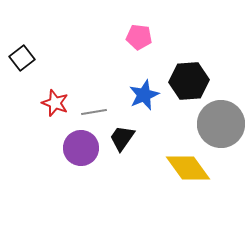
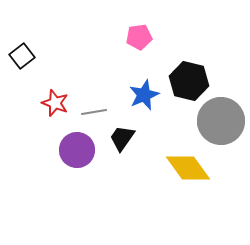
pink pentagon: rotated 15 degrees counterclockwise
black square: moved 2 px up
black hexagon: rotated 18 degrees clockwise
gray circle: moved 3 px up
purple circle: moved 4 px left, 2 px down
